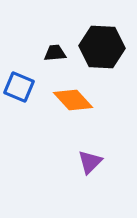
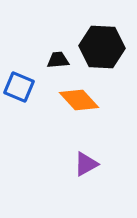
black trapezoid: moved 3 px right, 7 px down
orange diamond: moved 6 px right
purple triangle: moved 4 px left, 2 px down; rotated 16 degrees clockwise
